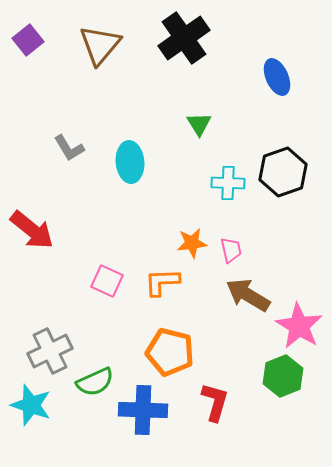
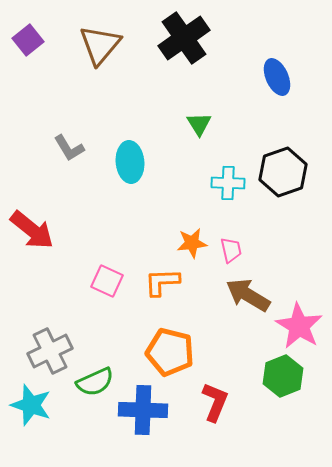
red L-shape: rotated 6 degrees clockwise
